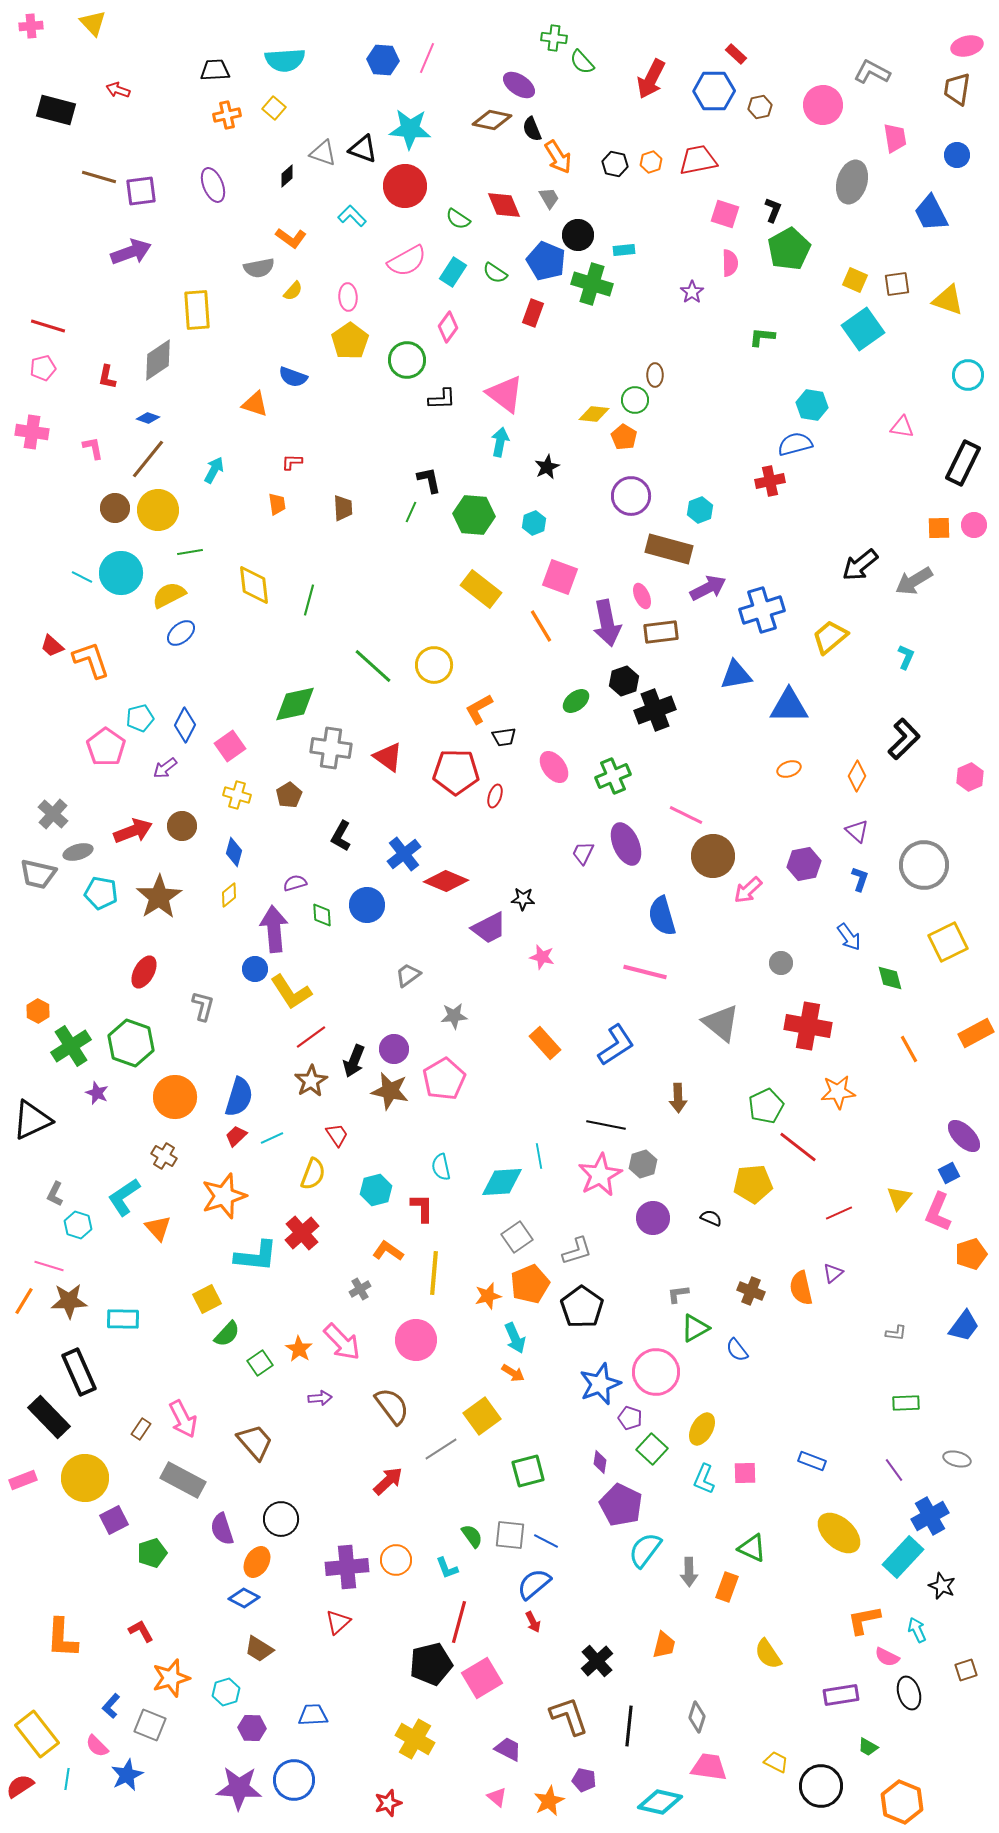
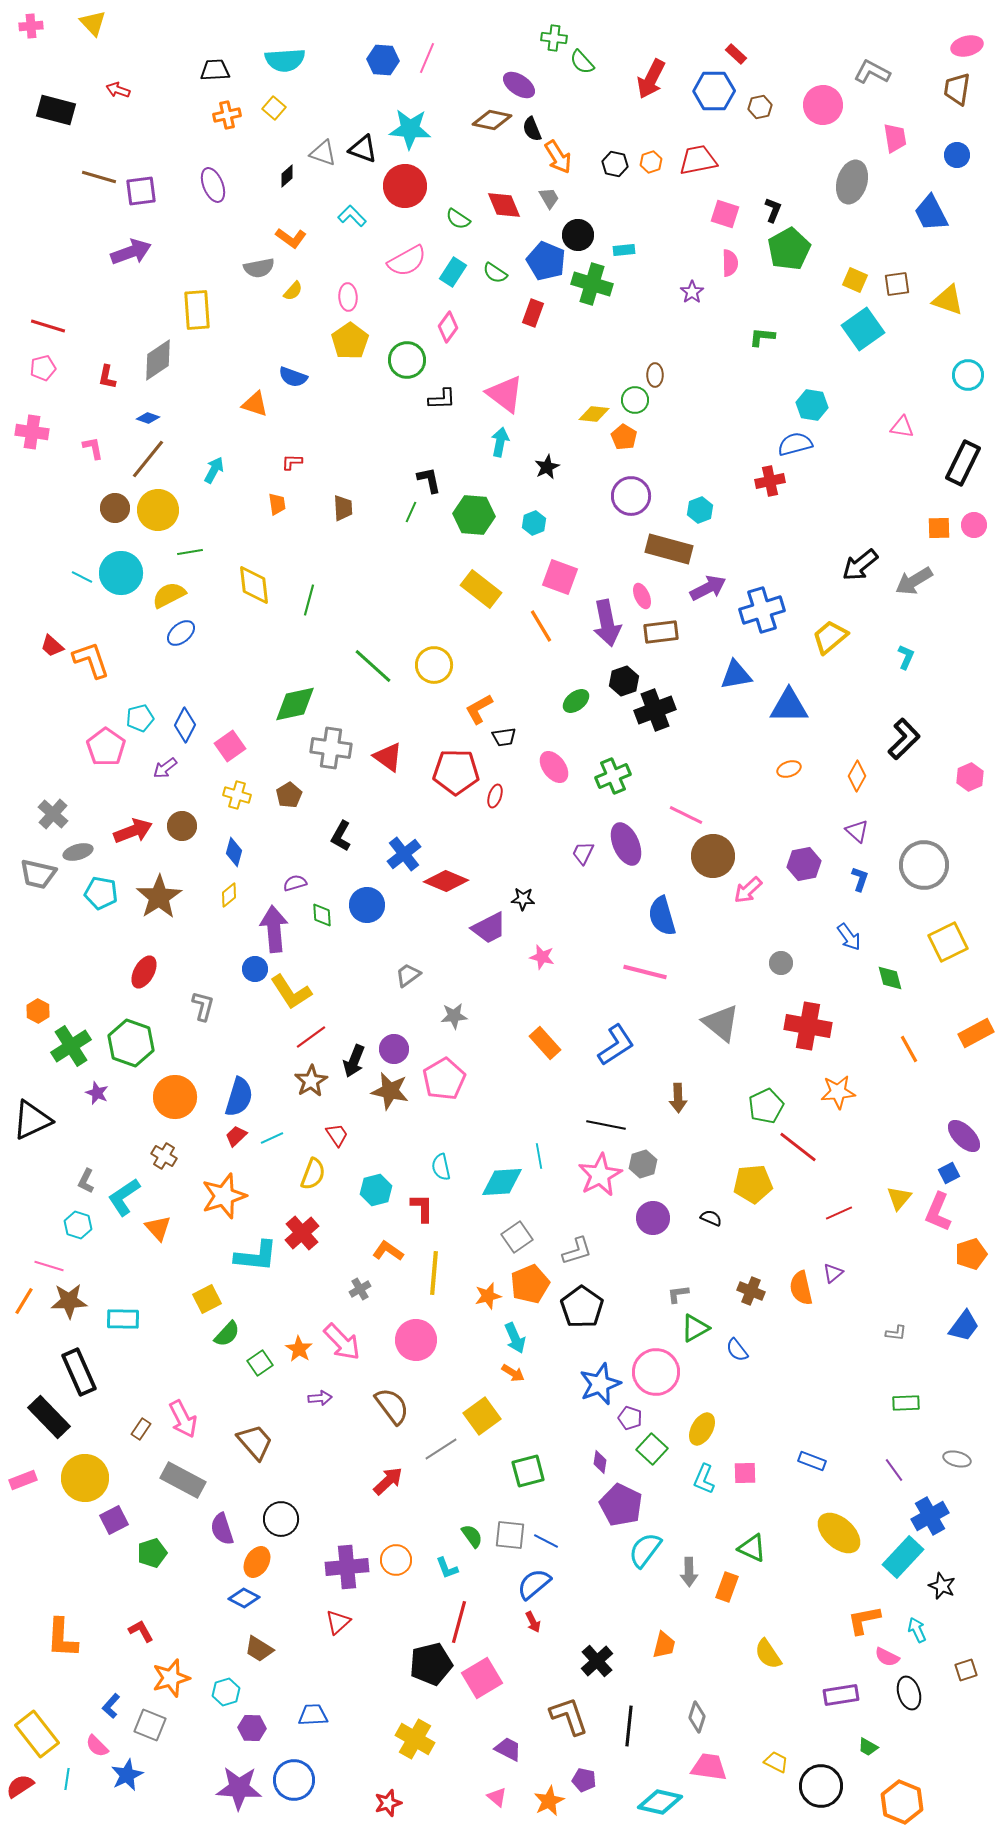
gray L-shape at (55, 1194): moved 31 px right, 13 px up
